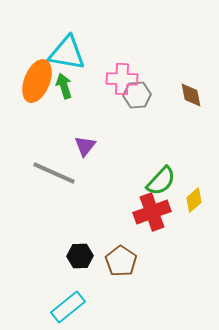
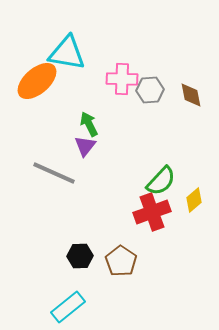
orange ellipse: rotated 27 degrees clockwise
green arrow: moved 25 px right, 38 px down; rotated 10 degrees counterclockwise
gray hexagon: moved 13 px right, 5 px up
